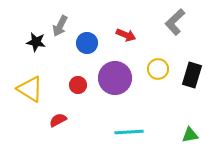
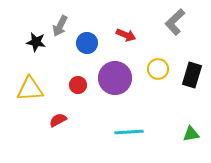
yellow triangle: rotated 36 degrees counterclockwise
green triangle: moved 1 px right, 1 px up
